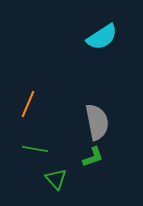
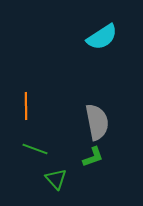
orange line: moved 2 px left, 2 px down; rotated 24 degrees counterclockwise
green line: rotated 10 degrees clockwise
